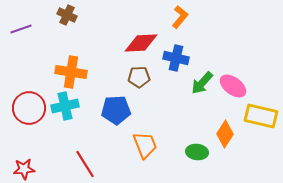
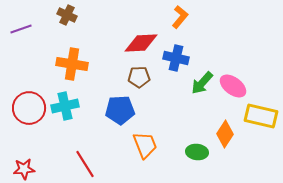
orange cross: moved 1 px right, 8 px up
blue pentagon: moved 4 px right
